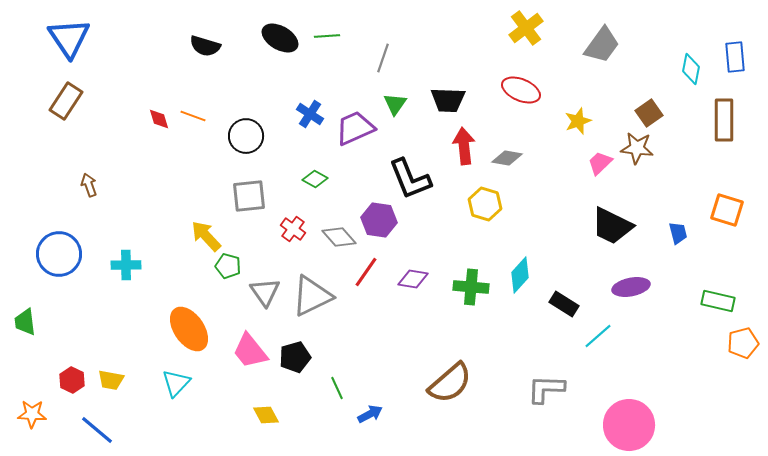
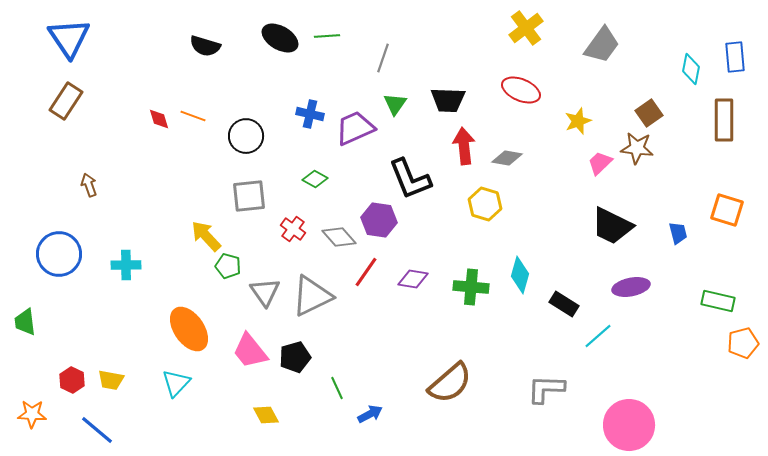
blue cross at (310, 114): rotated 20 degrees counterclockwise
cyan diamond at (520, 275): rotated 27 degrees counterclockwise
